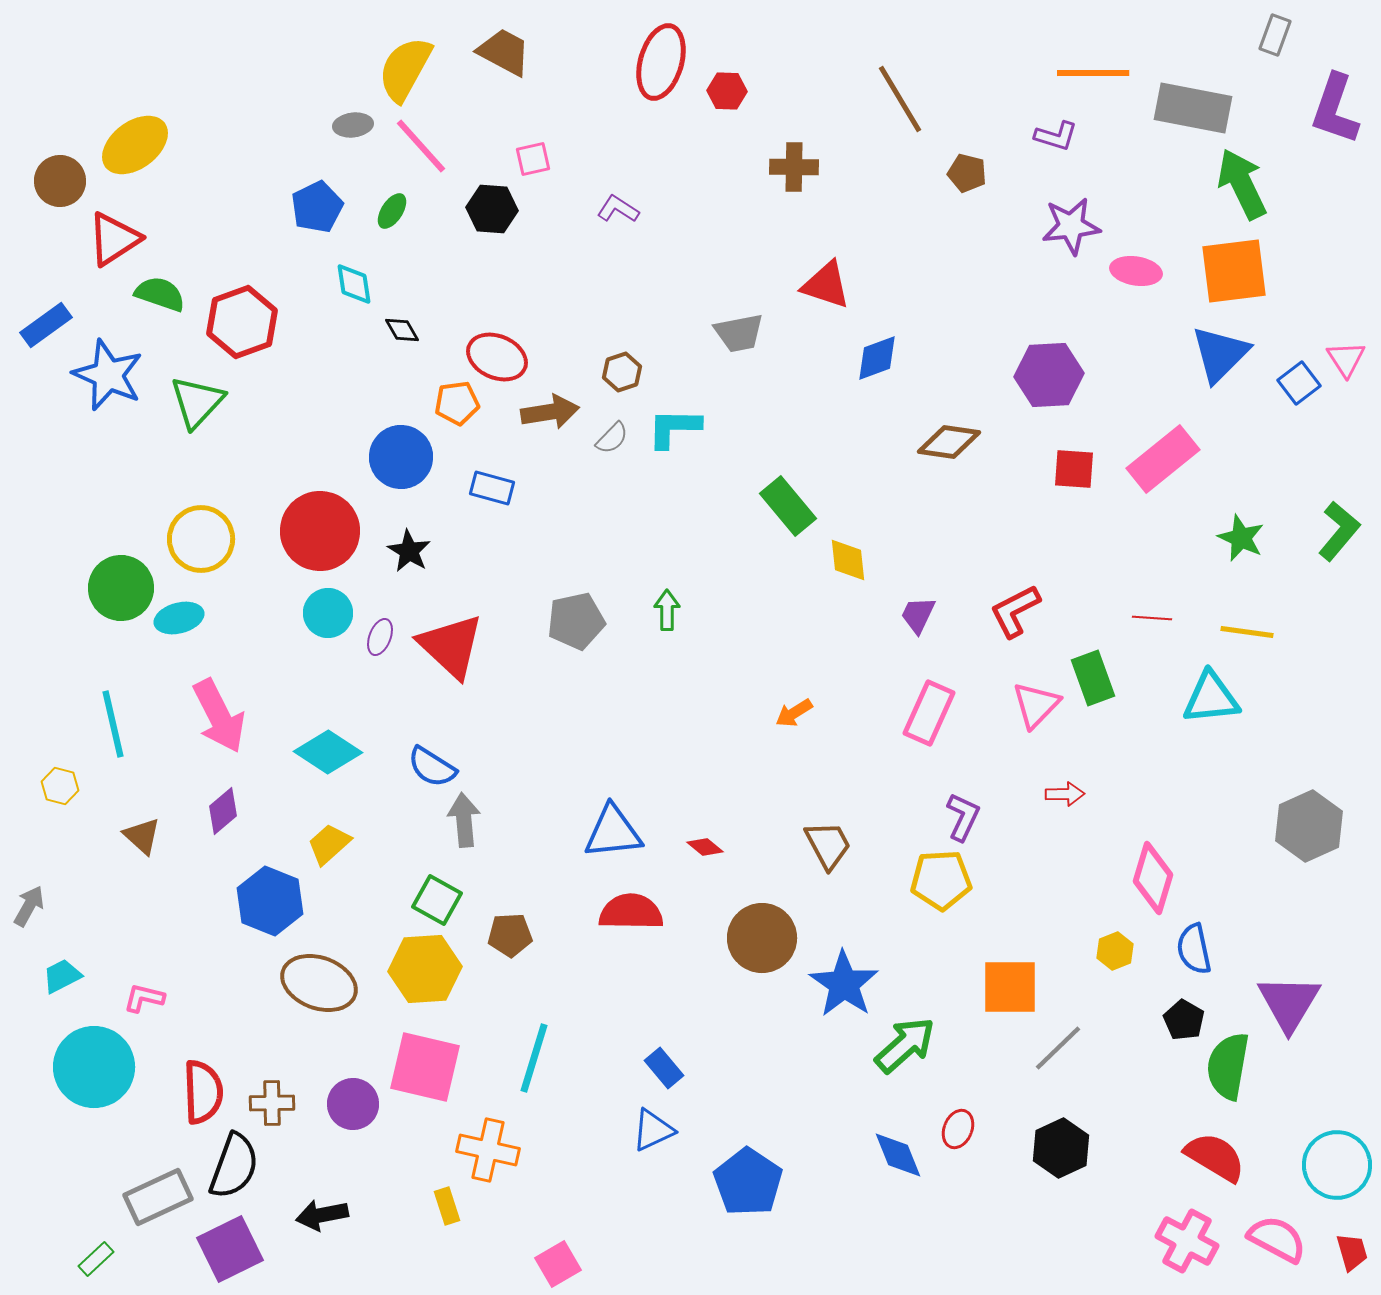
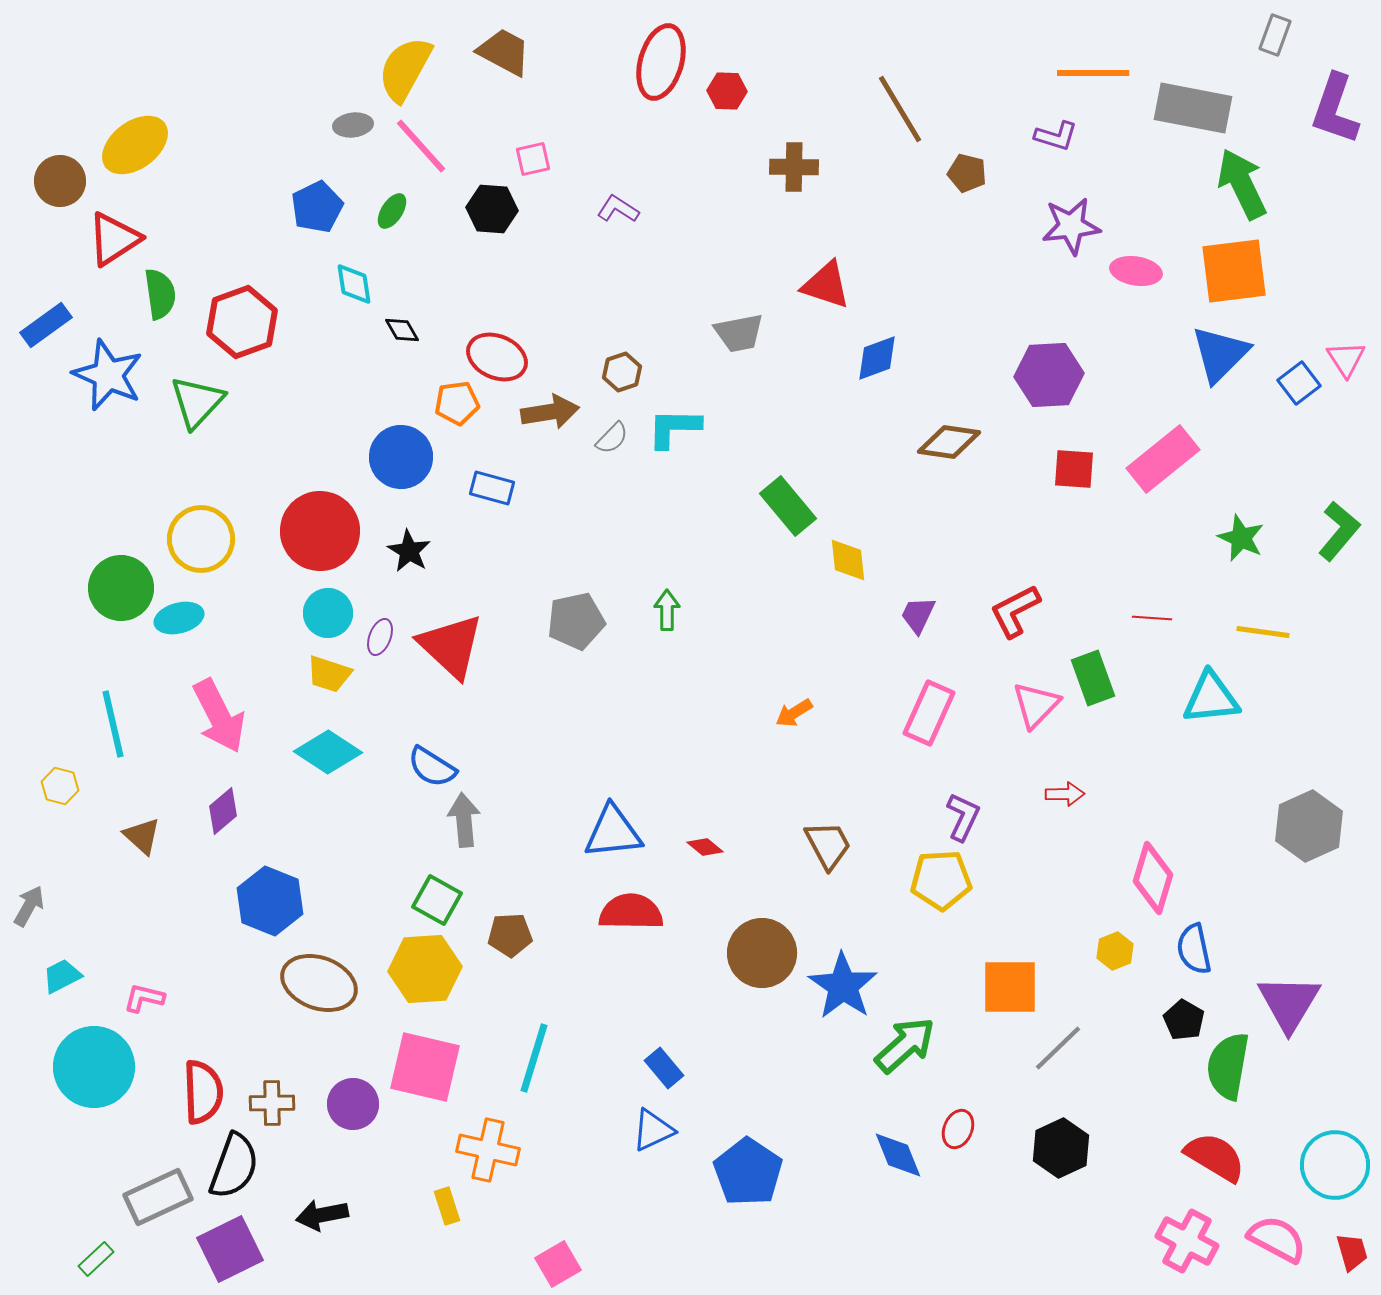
brown line at (900, 99): moved 10 px down
green semicircle at (160, 294): rotated 63 degrees clockwise
yellow line at (1247, 632): moved 16 px right
yellow trapezoid at (329, 844): moved 170 px up; rotated 120 degrees counterclockwise
brown circle at (762, 938): moved 15 px down
blue star at (844, 984): moved 1 px left, 2 px down
cyan circle at (1337, 1165): moved 2 px left
blue pentagon at (748, 1182): moved 10 px up
